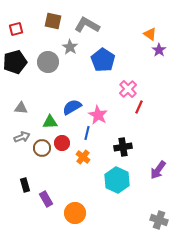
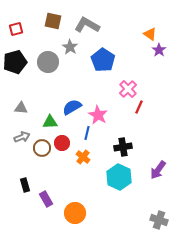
cyan hexagon: moved 2 px right, 3 px up
